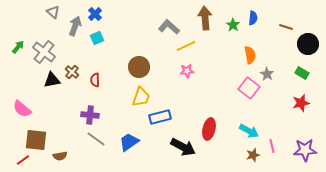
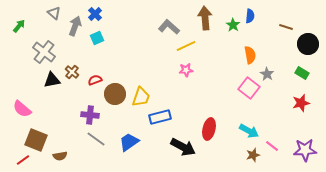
gray triangle: moved 1 px right, 1 px down
blue semicircle: moved 3 px left, 2 px up
green arrow: moved 1 px right, 21 px up
brown circle: moved 24 px left, 27 px down
pink star: moved 1 px left, 1 px up
red semicircle: rotated 72 degrees clockwise
brown square: rotated 15 degrees clockwise
pink line: rotated 40 degrees counterclockwise
